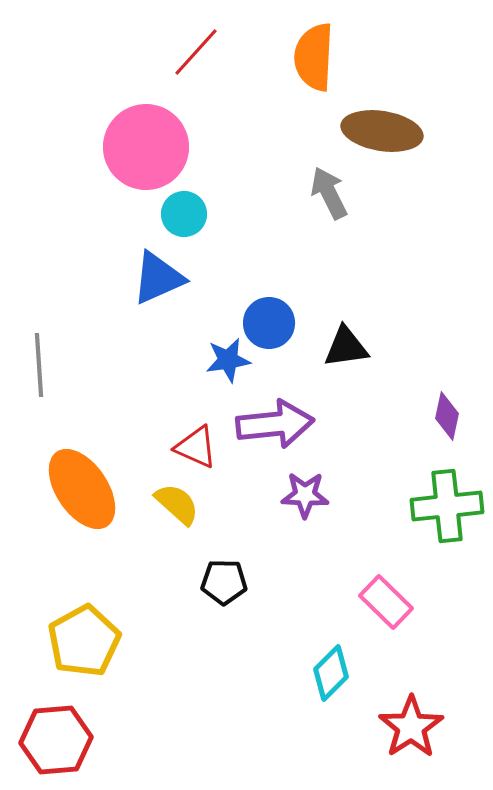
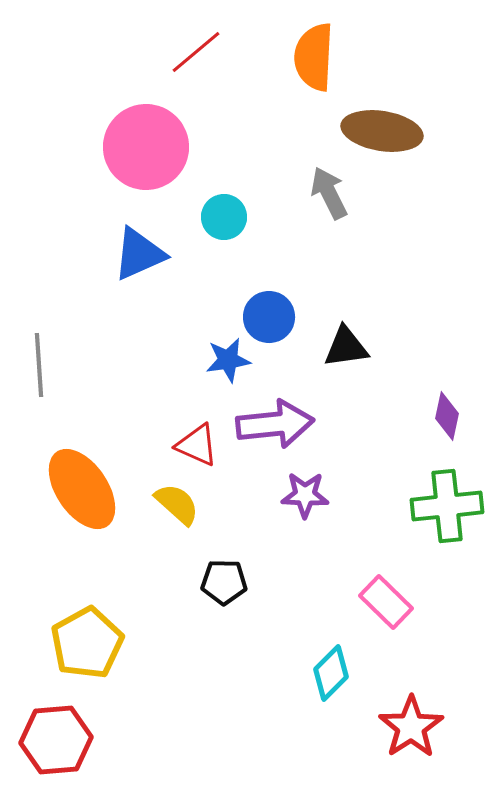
red line: rotated 8 degrees clockwise
cyan circle: moved 40 px right, 3 px down
blue triangle: moved 19 px left, 24 px up
blue circle: moved 6 px up
red triangle: moved 1 px right, 2 px up
yellow pentagon: moved 3 px right, 2 px down
